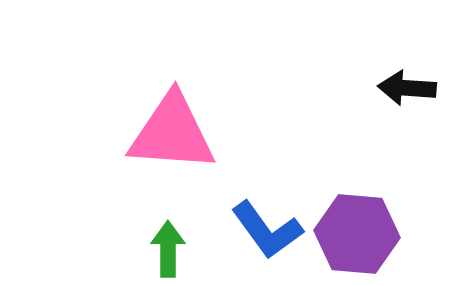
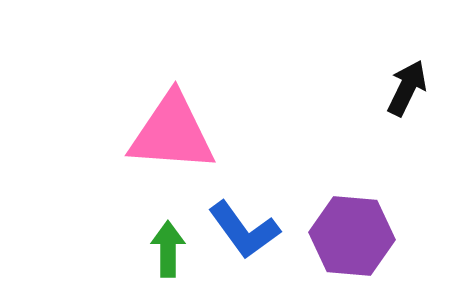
black arrow: rotated 112 degrees clockwise
blue L-shape: moved 23 px left
purple hexagon: moved 5 px left, 2 px down
